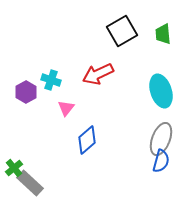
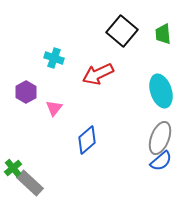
black square: rotated 20 degrees counterclockwise
cyan cross: moved 3 px right, 22 px up
pink triangle: moved 12 px left
gray ellipse: moved 1 px left, 1 px up
blue semicircle: rotated 35 degrees clockwise
green cross: moved 1 px left
